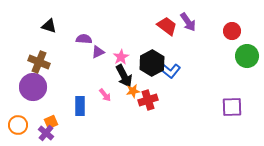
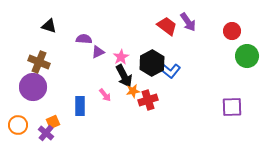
orange square: moved 2 px right
